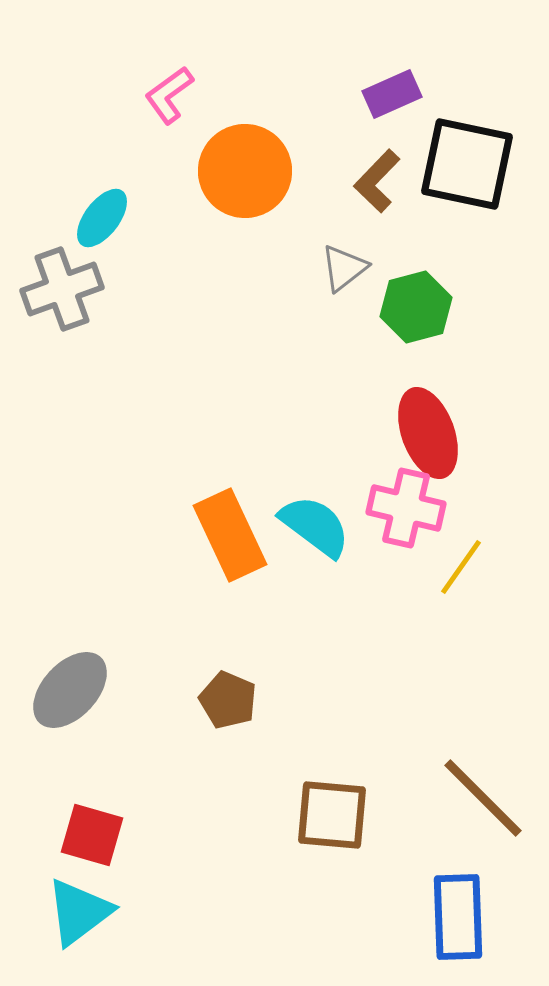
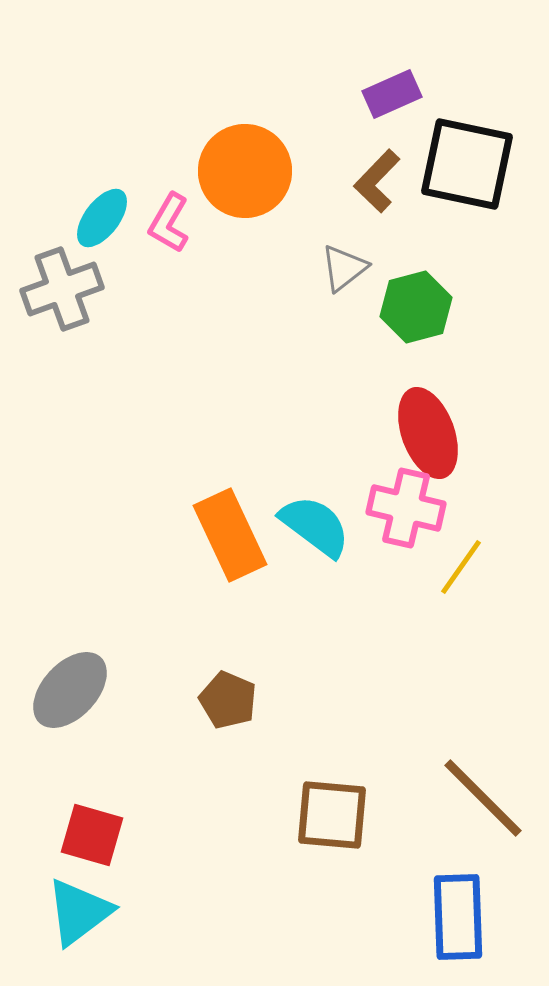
pink L-shape: moved 128 px down; rotated 24 degrees counterclockwise
